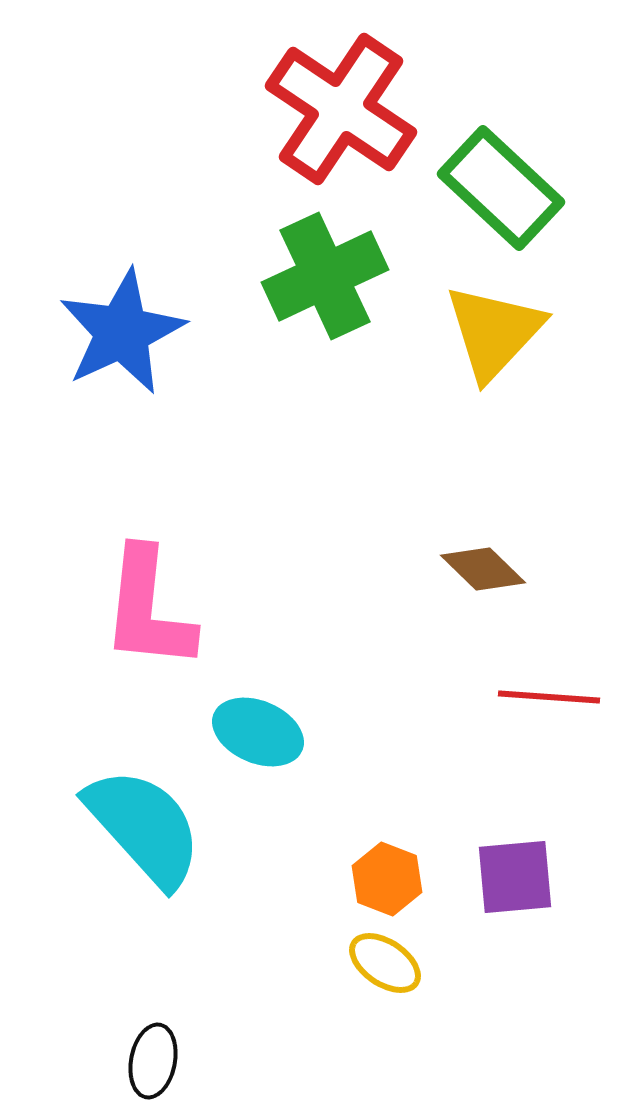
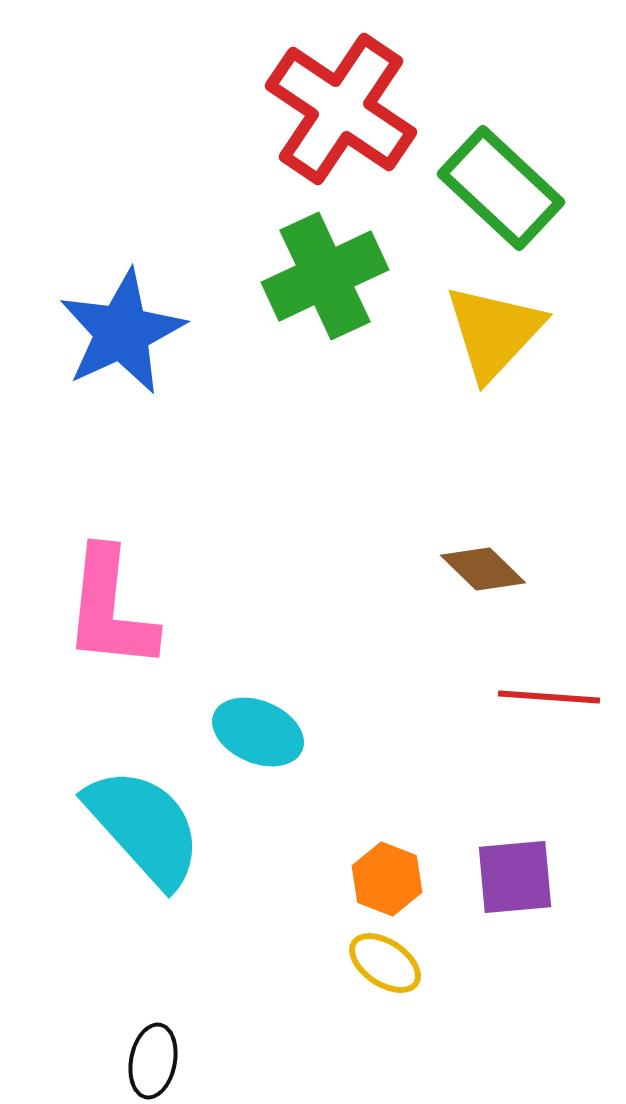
pink L-shape: moved 38 px left
